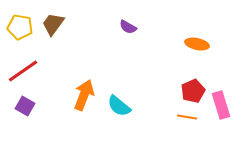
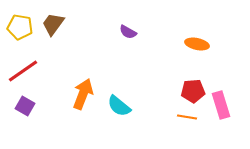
purple semicircle: moved 5 px down
red pentagon: rotated 20 degrees clockwise
orange arrow: moved 1 px left, 1 px up
